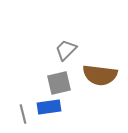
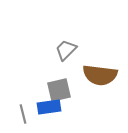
gray square: moved 7 px down
